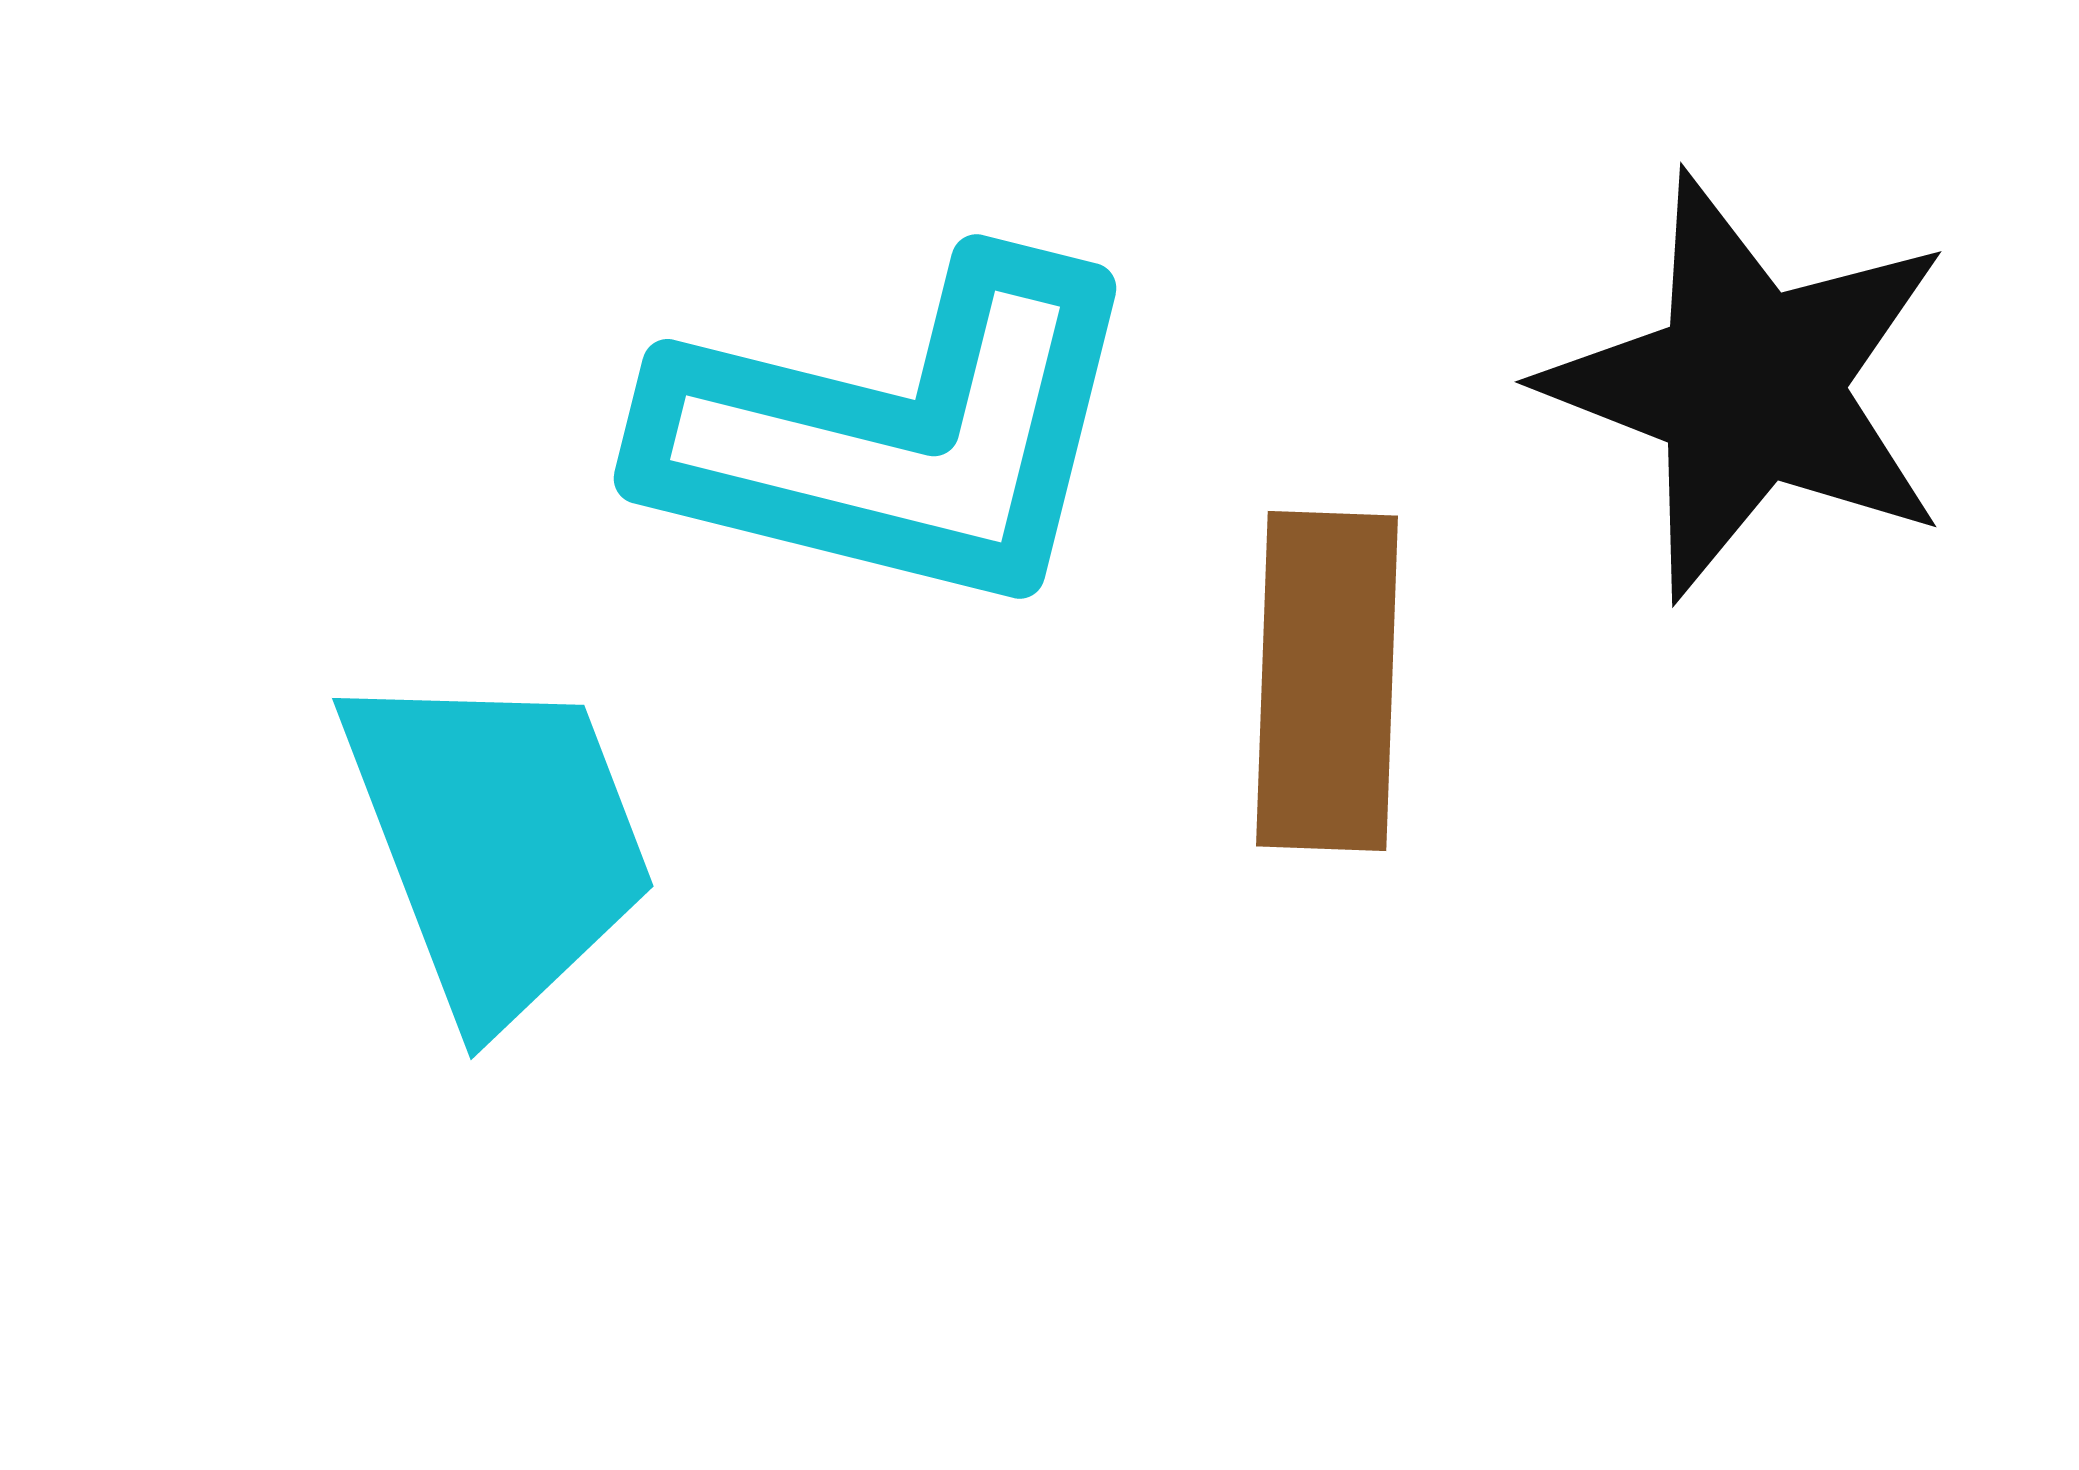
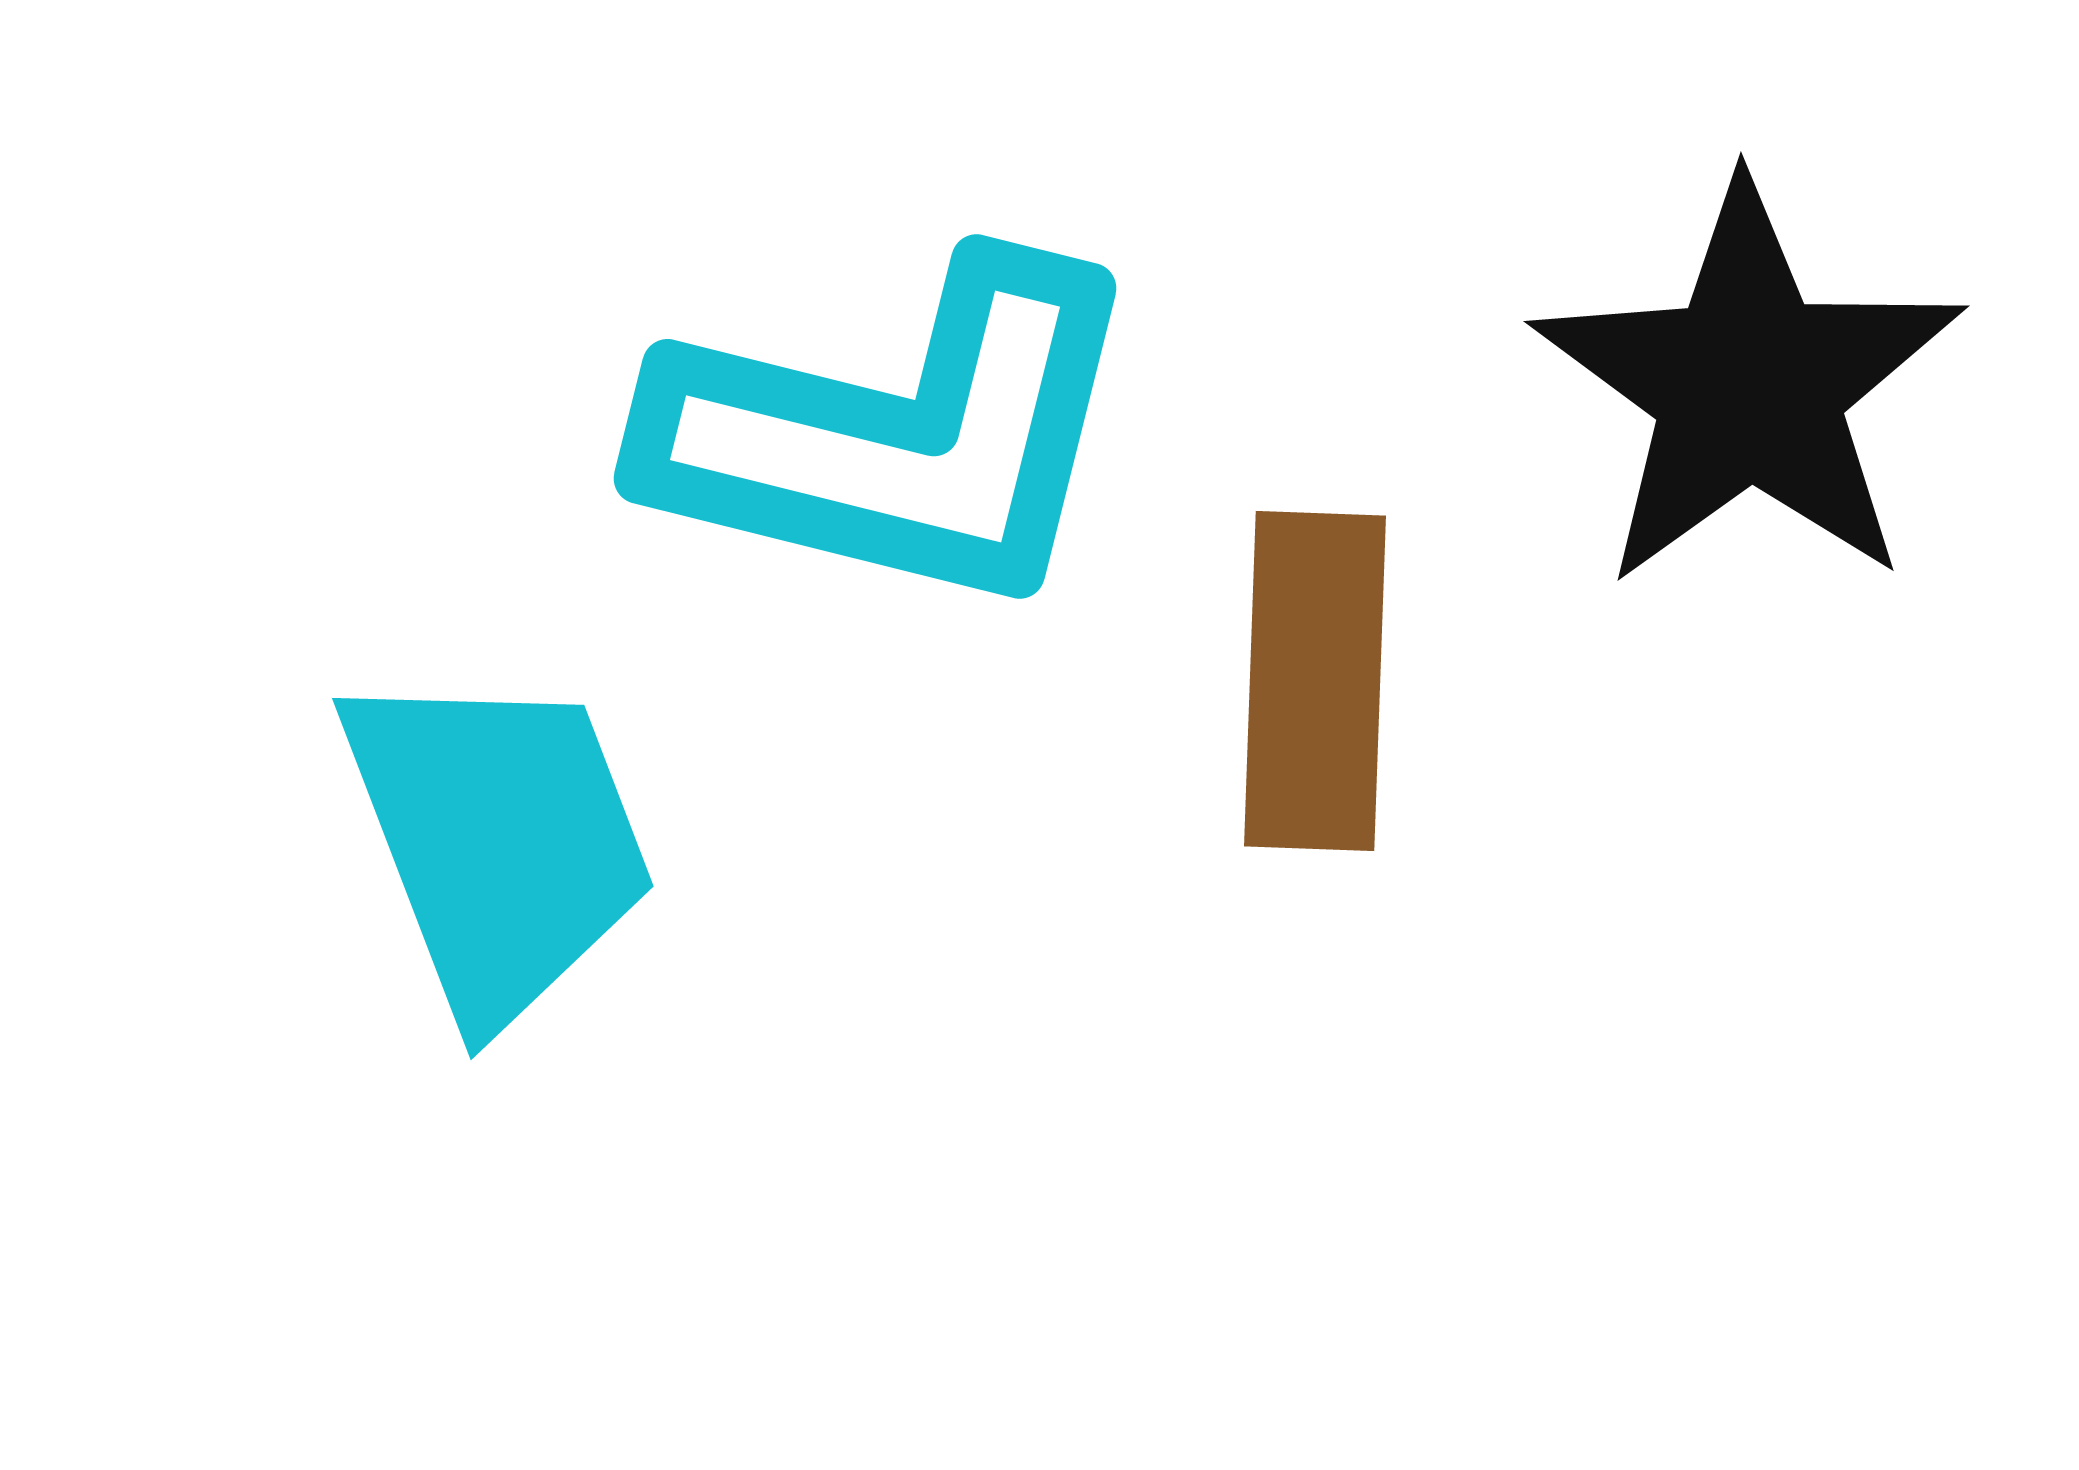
black star: rotated 15 degrees clockwise
brown rectangle: moved 12 px left
